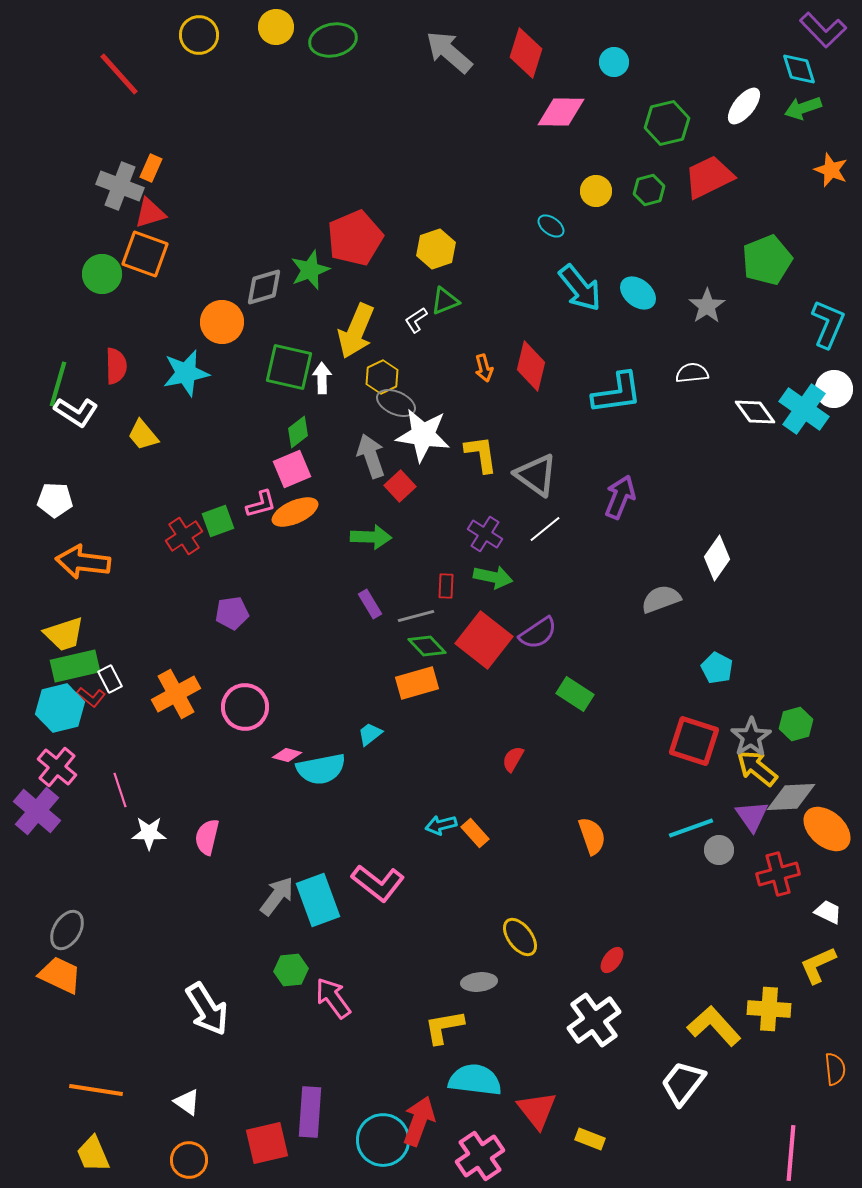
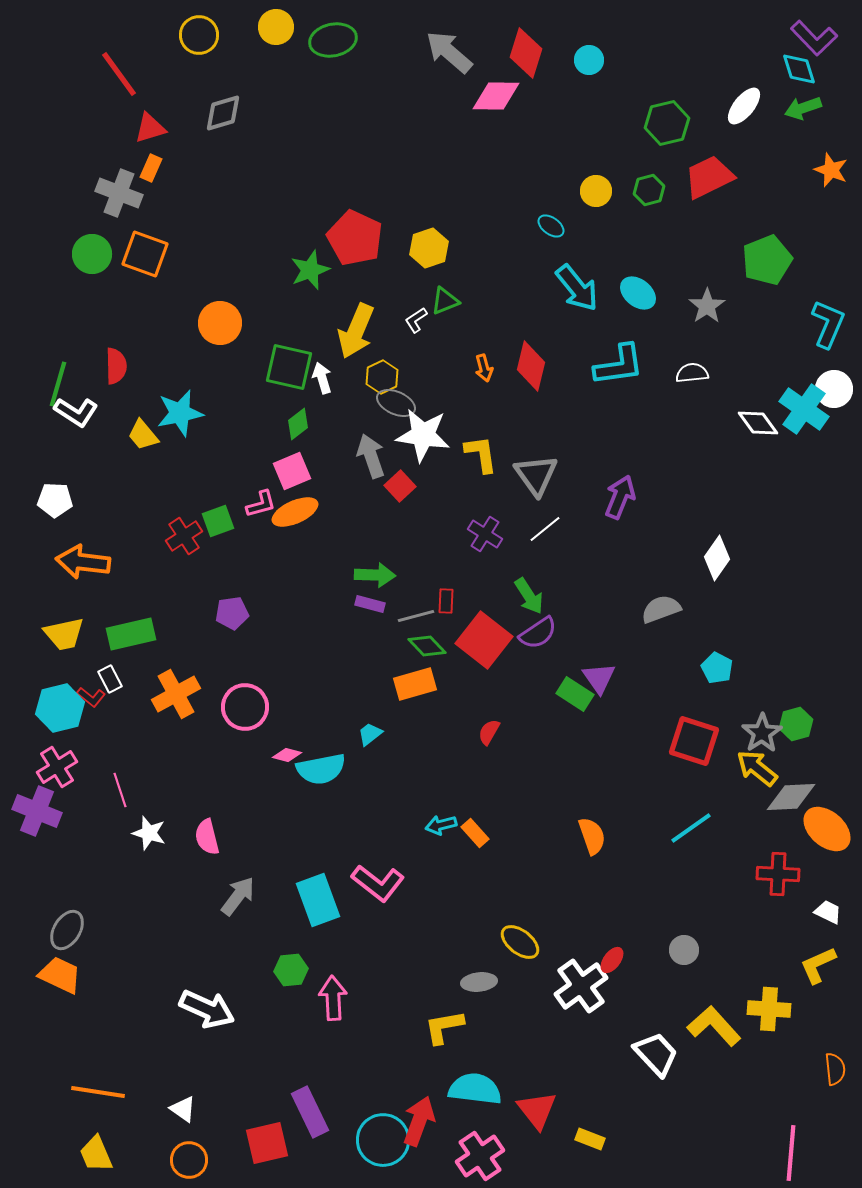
purple L-shape at (823, 30): moved 9 px left, 8 px down
cyan circle at (614, 62): moved 25 px left, 2 px up
red line at (119, 74): rotated 6 degrees clockwise
pink diamond at (561, 112): moved 65 px left, 16 px up
gray cross at (120, 186): moved 1 px left, 7 px down
red triangle at (150, 213): moved 85 px up
red pentagon at (355, 238): rotated 24 degrees counterclockwise
yellow hexagon at (436, 249): moved 7 px left, 1 px up
green circle at (102, 274): moved 10 px left, 20 px up
gray diamond at (264, 287): moved 41 px left, 174 px up
cyan arrow at (580, 288): moved 3 px left
orange circle at (222, 322): moved 2 px left, 1 px down
cyan star at (186, 373): moved 6 px left, 40 px down
white arrow at (322, 378): rotated 16 degrees counterclockwise
cyan L-shape at (617, 393): moved 2 px right, 28 px up
white diamond at (755, 412): moved 3 px right, 11 px down
green diamond at (298, 432): moved 8 px up
pink square at (292, 469): moved 2 px down
gray triangle at (536, 475): rotated 18 degrees clockwise
green arrow at (371, 537): moved 4 px right, 38 px down
green arrow at (493, 577): moved 36 px right, 19 px down; rotated 45 degrees clockwise
red rectangle at (446, 586): moved 15 px down
gray semicircle at (661, 599): moved 10 px down
purple rectangle at (370, 604): rotated 44 degrees counterclockwise
yellow trapezoid at (64, 634): rotated 6 degrees clockwise
green rectangle at (75, 666): moved 56 px right, 32 px up
orange rectangle at (417, 683): moved 2 px left, 1 px down
gray star at (751, 737): moved 11 px right, 4 px up
red semicircle at (513, 759): moved 24 px left, 27 px up
pink cross at (57, 767): rotated 18 degrees clockwise
purple cross at (37, 811): rotated 18 degrees counterclockwise
purple triangle at (752, 816): moved 153 px left, 138 px up
cyan line at (691, 828): rotated 15 degrees counterclockwise
white star at (149, 833): rotated 16 degrees clockwise
pink semicircle at (207, 837): rotated 27 degrees counterclockwise
gray circle at (719, 850): moved 35 px left, 100 px down
red cross at (778, 874): rotated 18 degrees clockwise
gray arrow at (277, 896): moved 39 px left
yellow ellipse at (520, 937): moved 5 px down; rotated 15 degrees counterclockwise
pink arrow at (333, 998): rotated 33 degrees clockwise
white arrow at (207, 1009): rotated 34 degrees counterclockwise
white cross at (594, 1020): moved 13 px left, 34 px up
cyan semicircle at (475, 1080): moved 9 px down
white trapezoid at (683, 1083): moved 27 px left, 29 px up; rotated 99 degrees clockwise
orange line at (96, 1090): moved 2 px right, 2 px down
white triangle at (187, 1102): moved 4 px left, 7 px down
purple rectangle at (310, 1112): rotated 30 degrees counterclockwise
yellow trapezoid at (93, 1154): moved 3 px right
